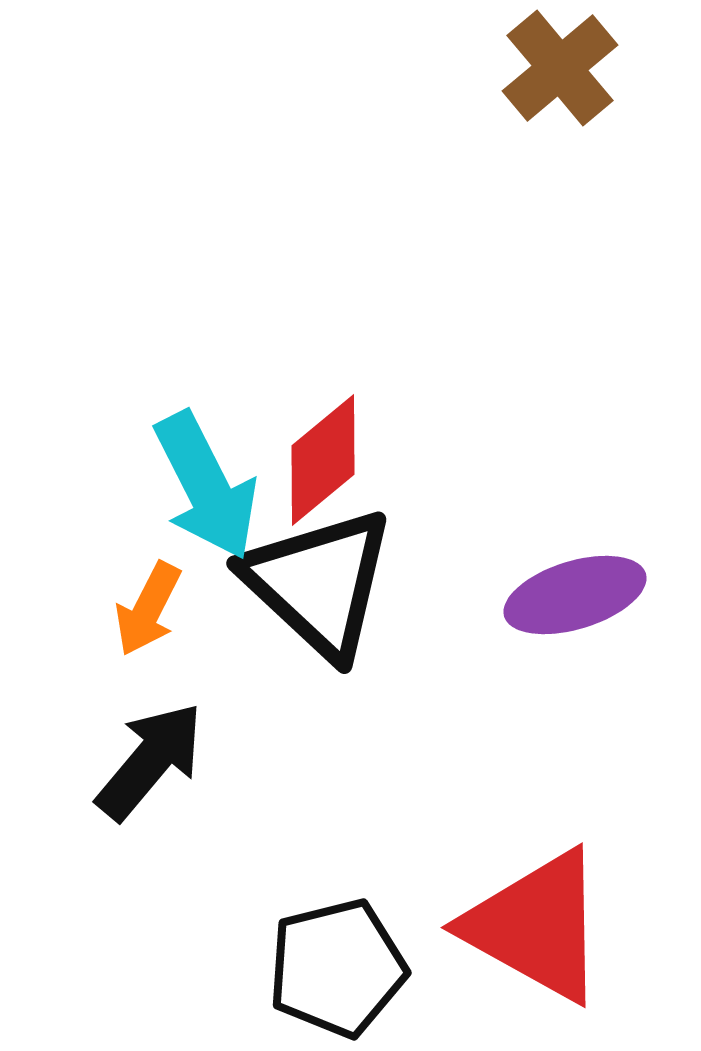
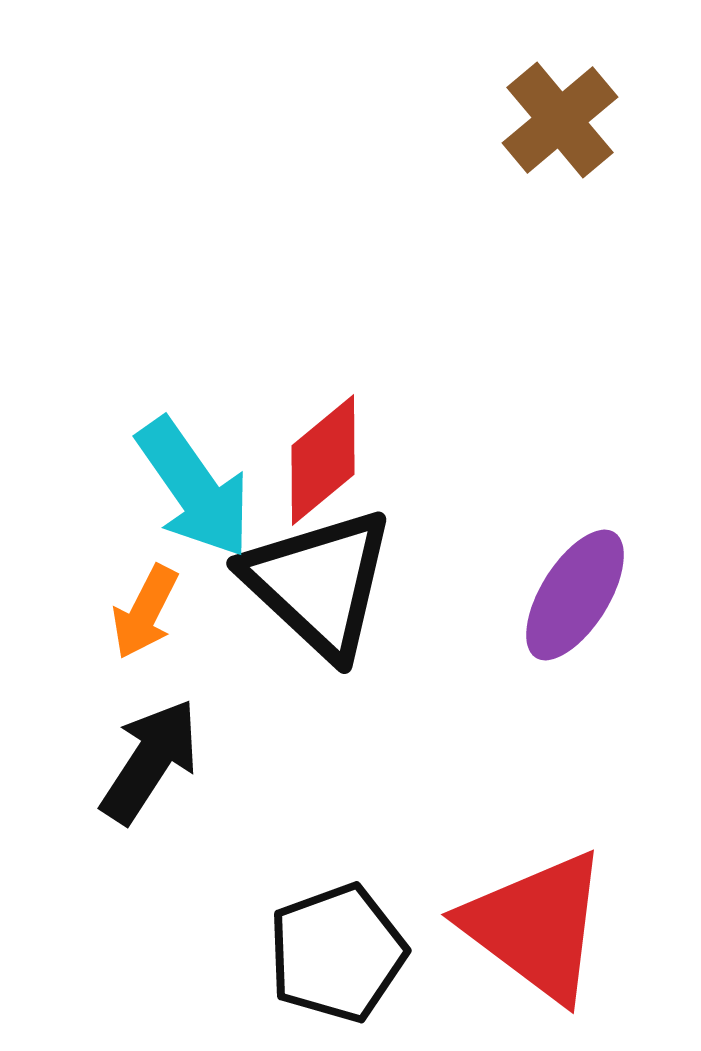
brown cross: moved 52 px down
cyan arrow: moved 12 px left, 2 px down; rotated 8 degrees counterclockwise
purple ellipse: rotated 41 degrees counterclockwise
orange arrow: moved 3 px left, 3 px down
black arrow: rotated 7 degrees counterclockwise
red triangle: rotated 8 degrees clockwise
black pentagon: moved 15 px up; rotated 6 degrees counterclockwise
